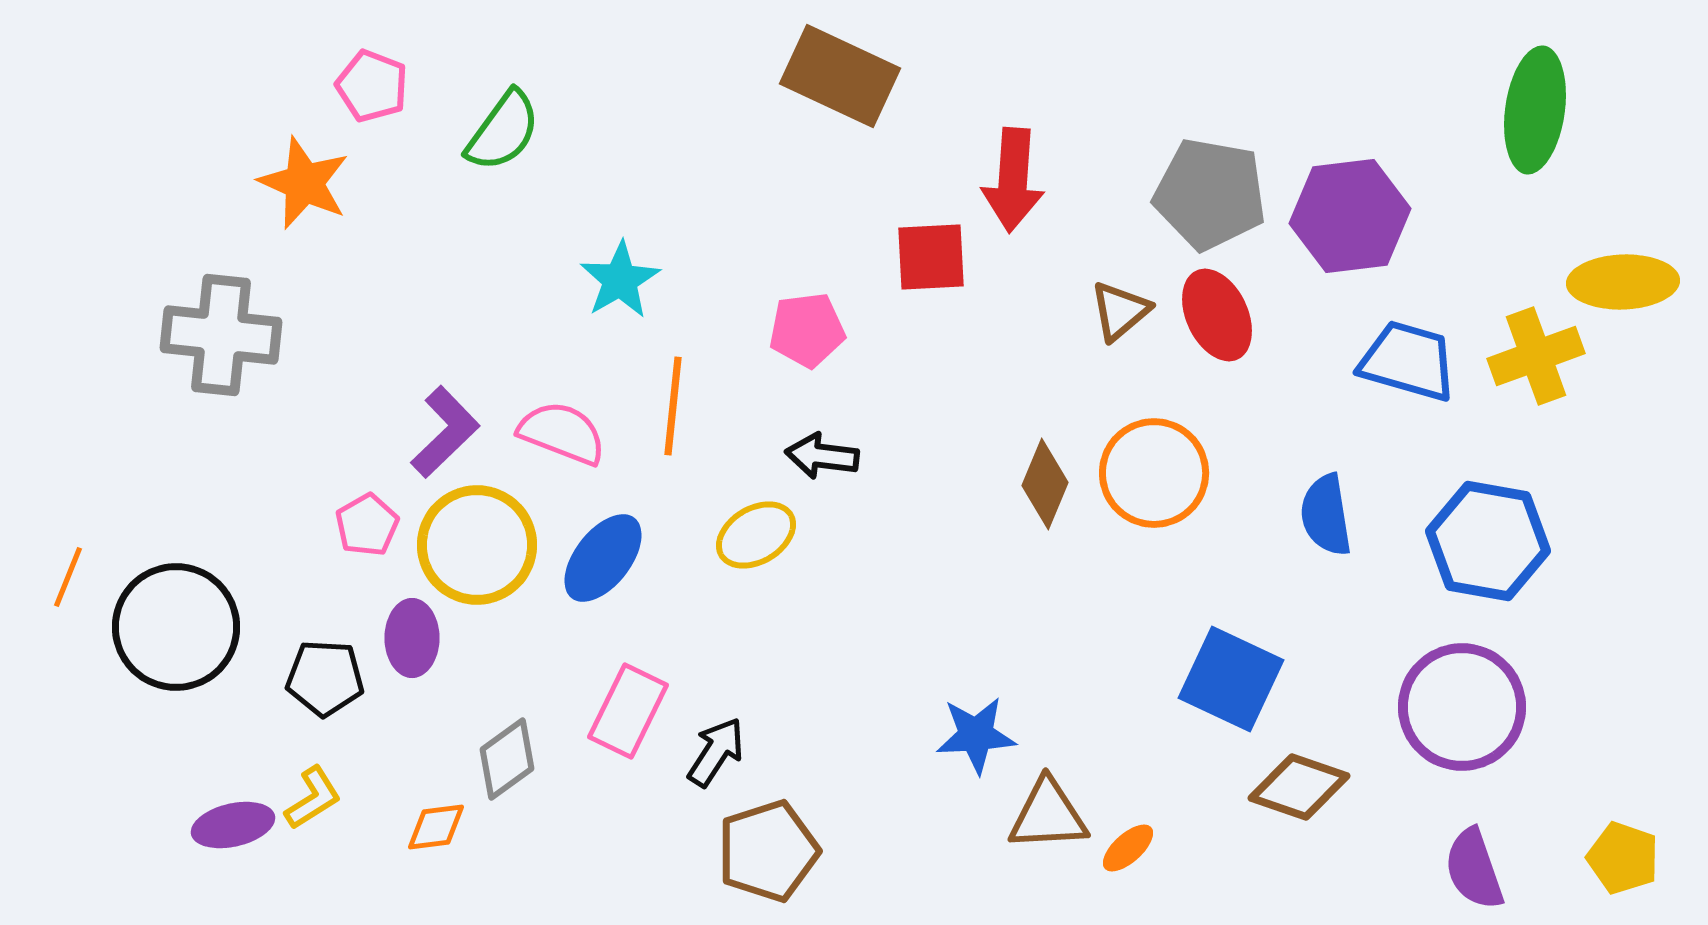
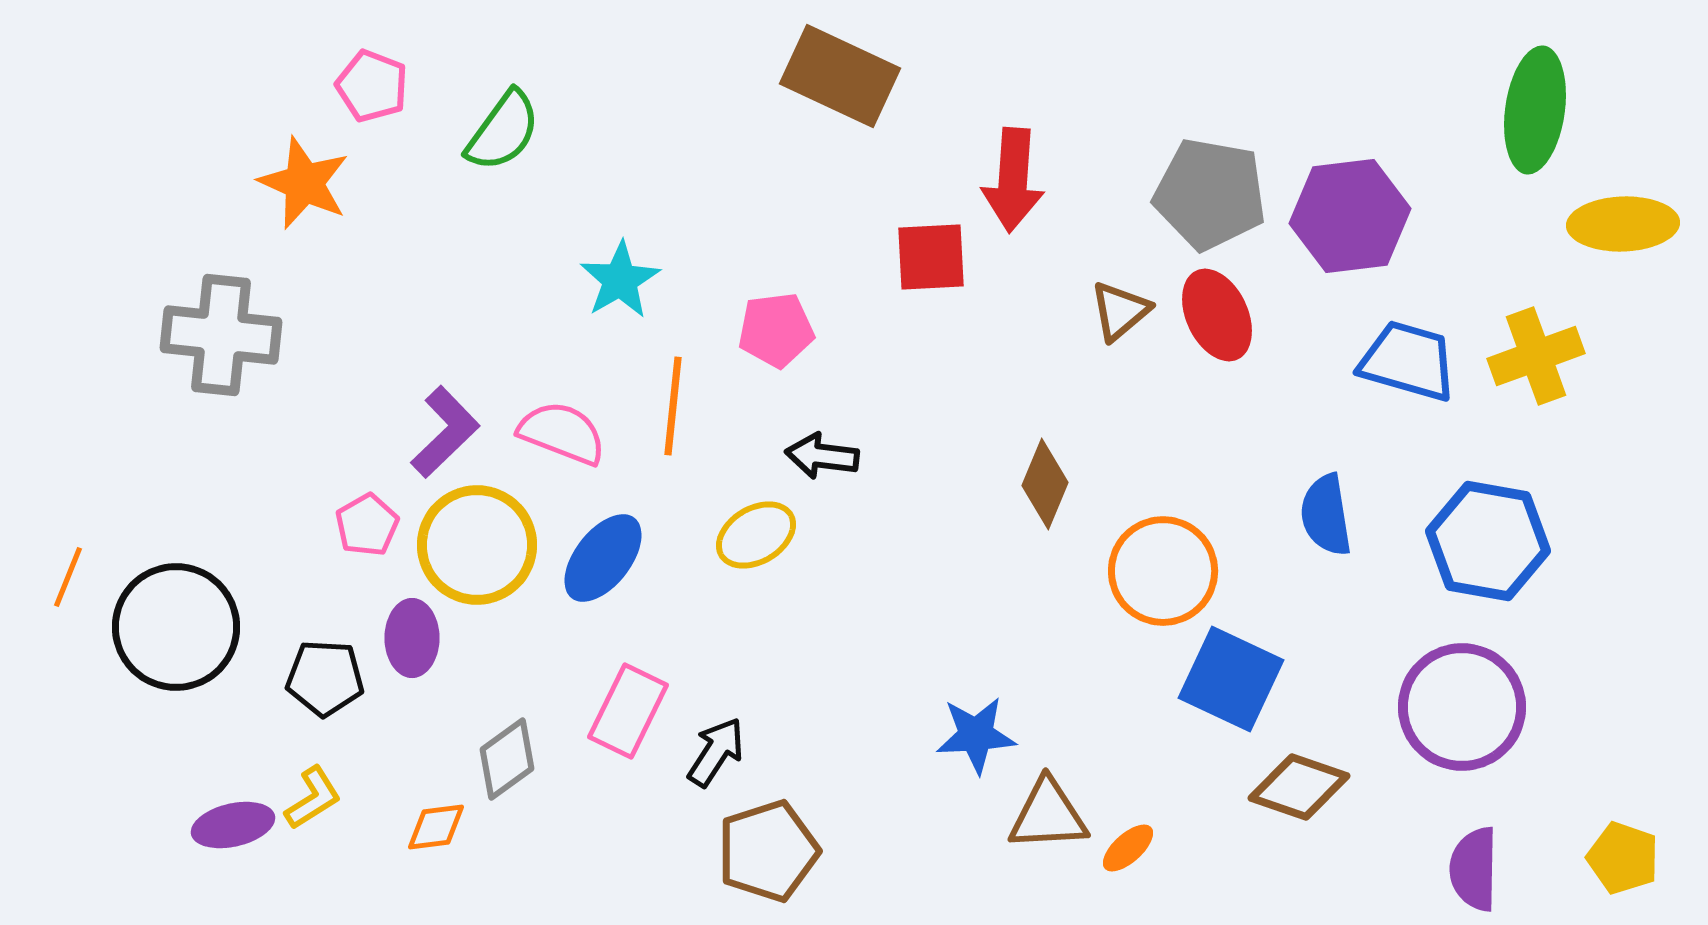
yellow ellipse at (1623, 282): moved 58 px up
pink pentagon at (807, 330): moved 31 px left
orange circle at (1154, 473): moved 9 px right, 98 px down
purple semicircle at (1474, 869): rotated 20 degrees clockwise
